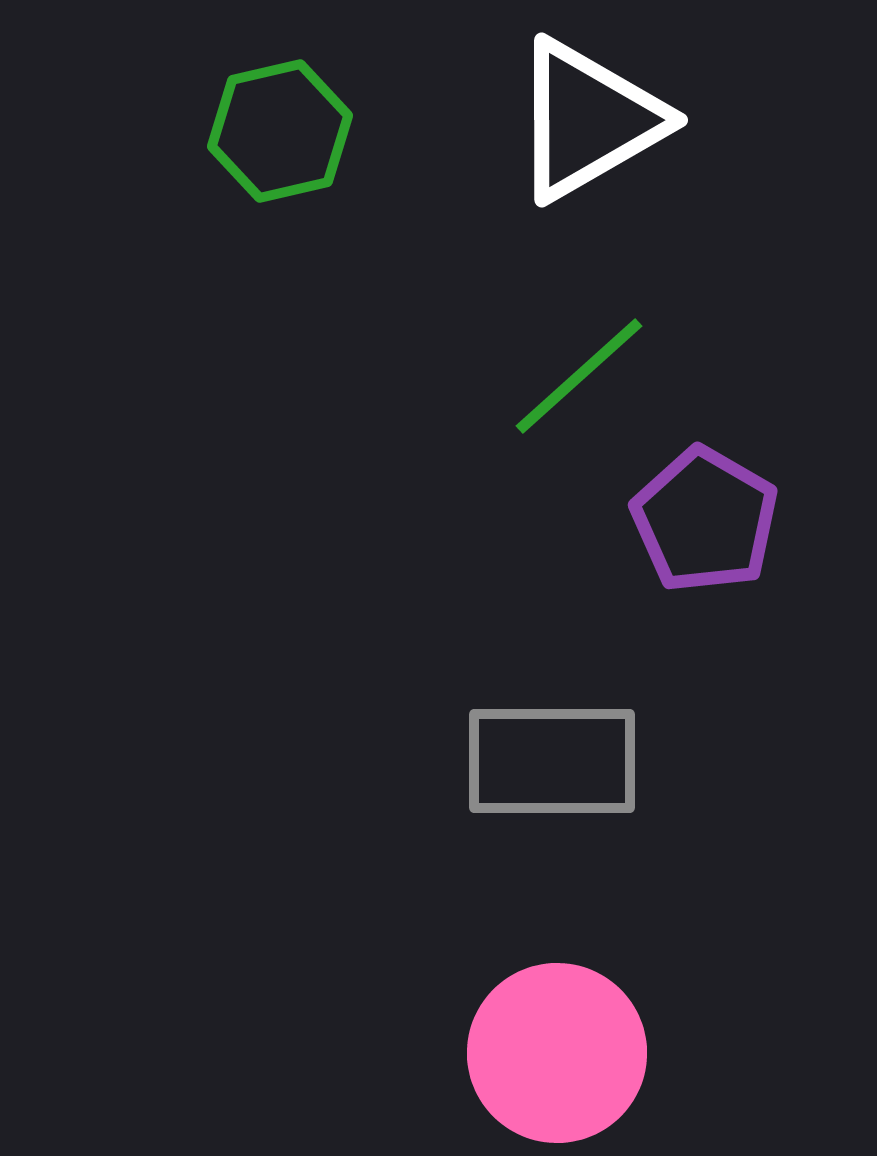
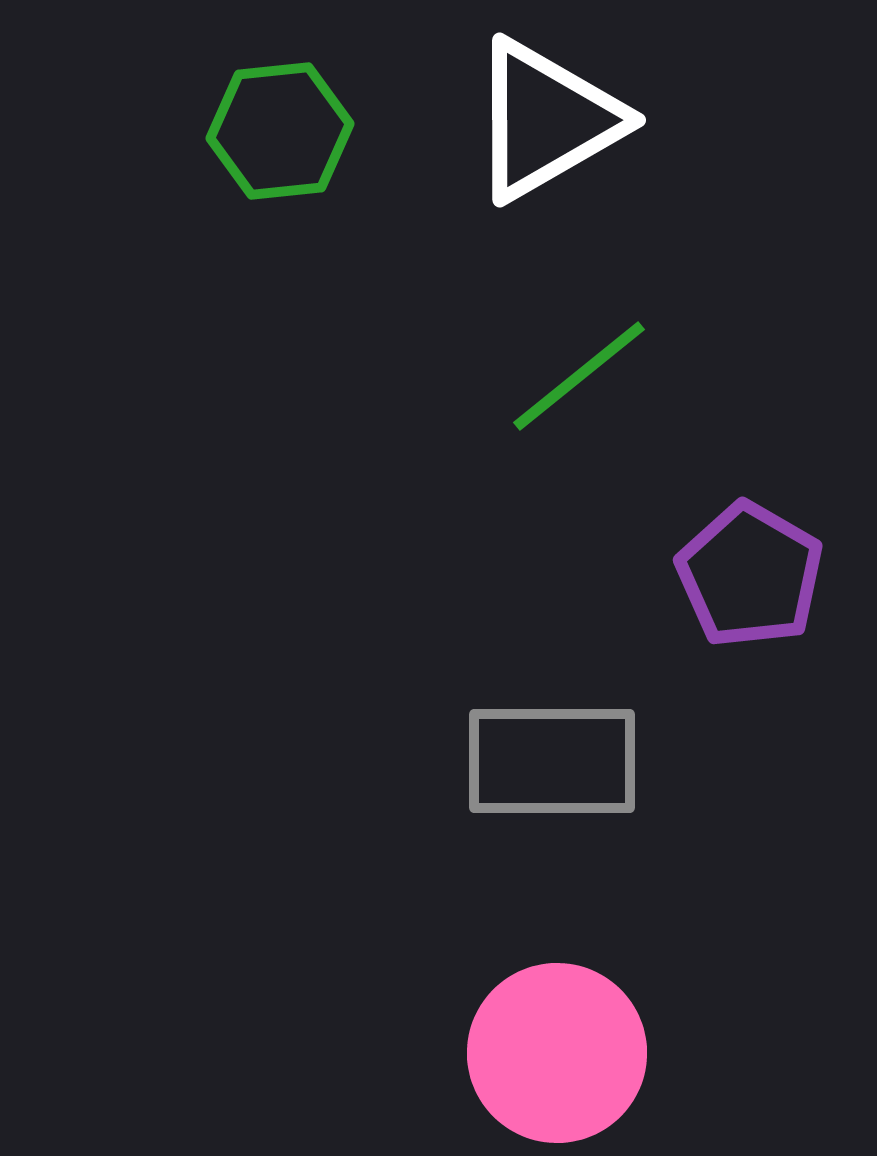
white triangle: moved 42 px left
green hexagon: rotated 7 degrees clockwise
green line: rotated 3 degrees clockwise
purple pentagon: moved 45 px right, 55 px down
